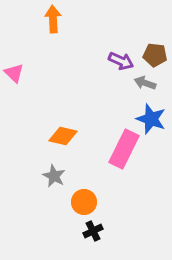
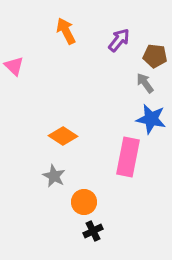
orange arrow: moved 13 px right, 12 px down; rotated 24 degrees counterclockwise
brown pentagon: moved 1 px down
purple arrow: moved 2 px left, 21 px up; rotated 75 degrees counterclockwise
pink triangle: moved 7 px up
gray arrow: rotated 35 degrees clockwise
blue star: rotated 8 degrees counterclockwise
orange diamond: rotated 20 degrees clockwise
pink rectangle: moved 4 px right, 8 px down; rotated 15 degrees counterclockwise
